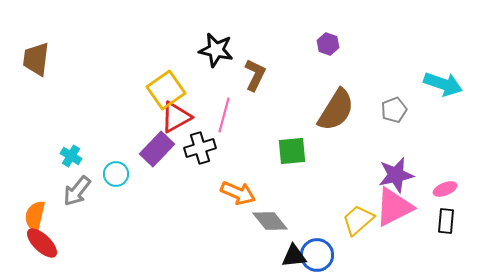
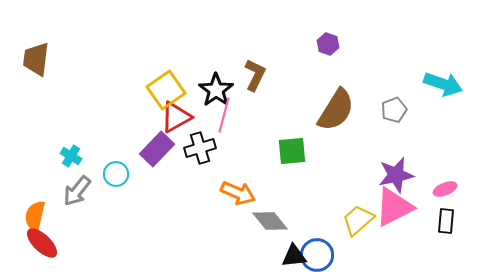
black star: moved 40 px down; rotated 24 degrees clockwise
